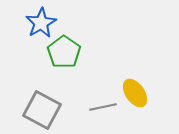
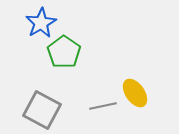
gray line: moved 1 px up
